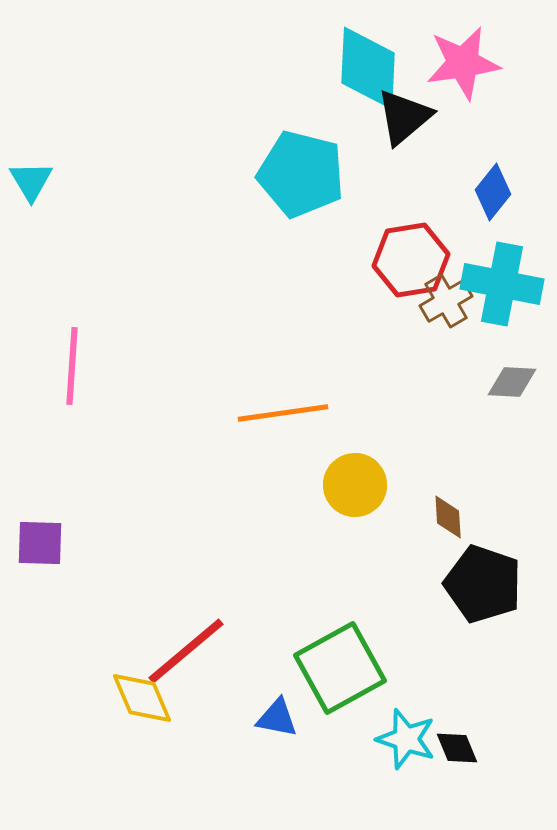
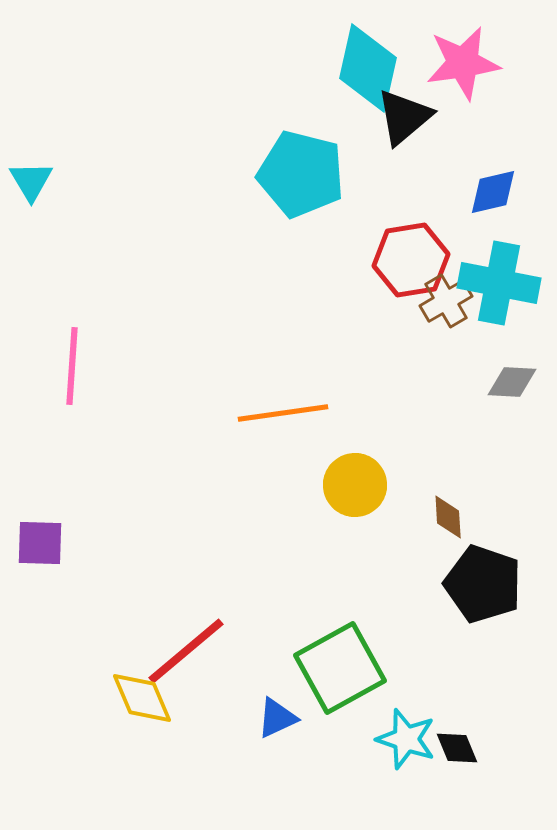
cyan diamond: rotated 10 degrees clockwise
blue diamond: rotated 38 degrees clockwise
cyan cross: moved 3 px left, 1 px up
blue triangle: rotated 36 degrees counterclockwise
